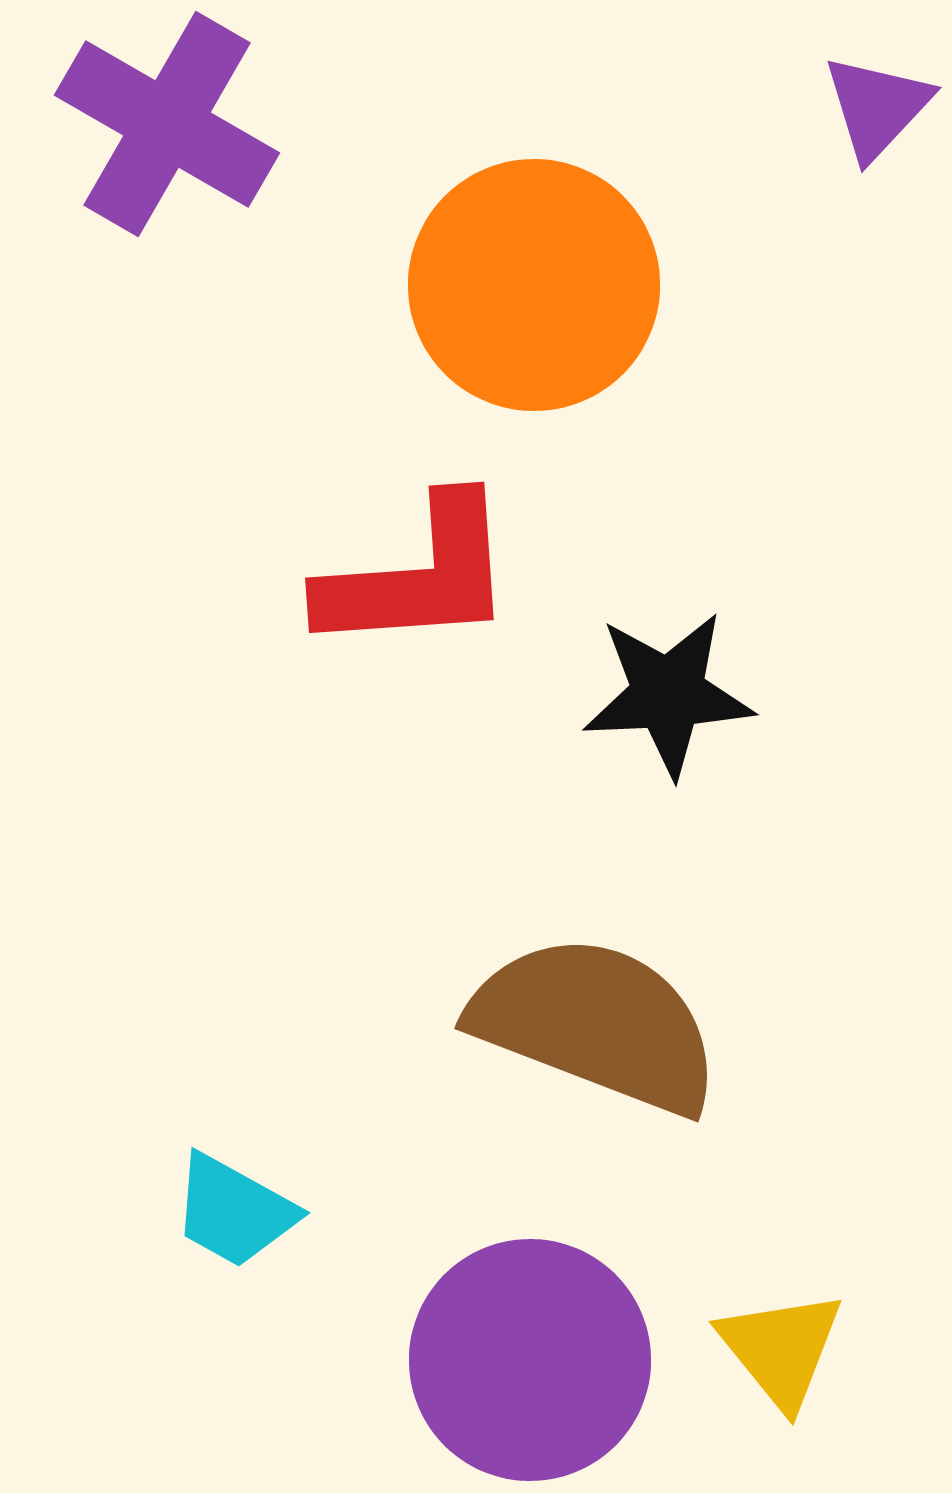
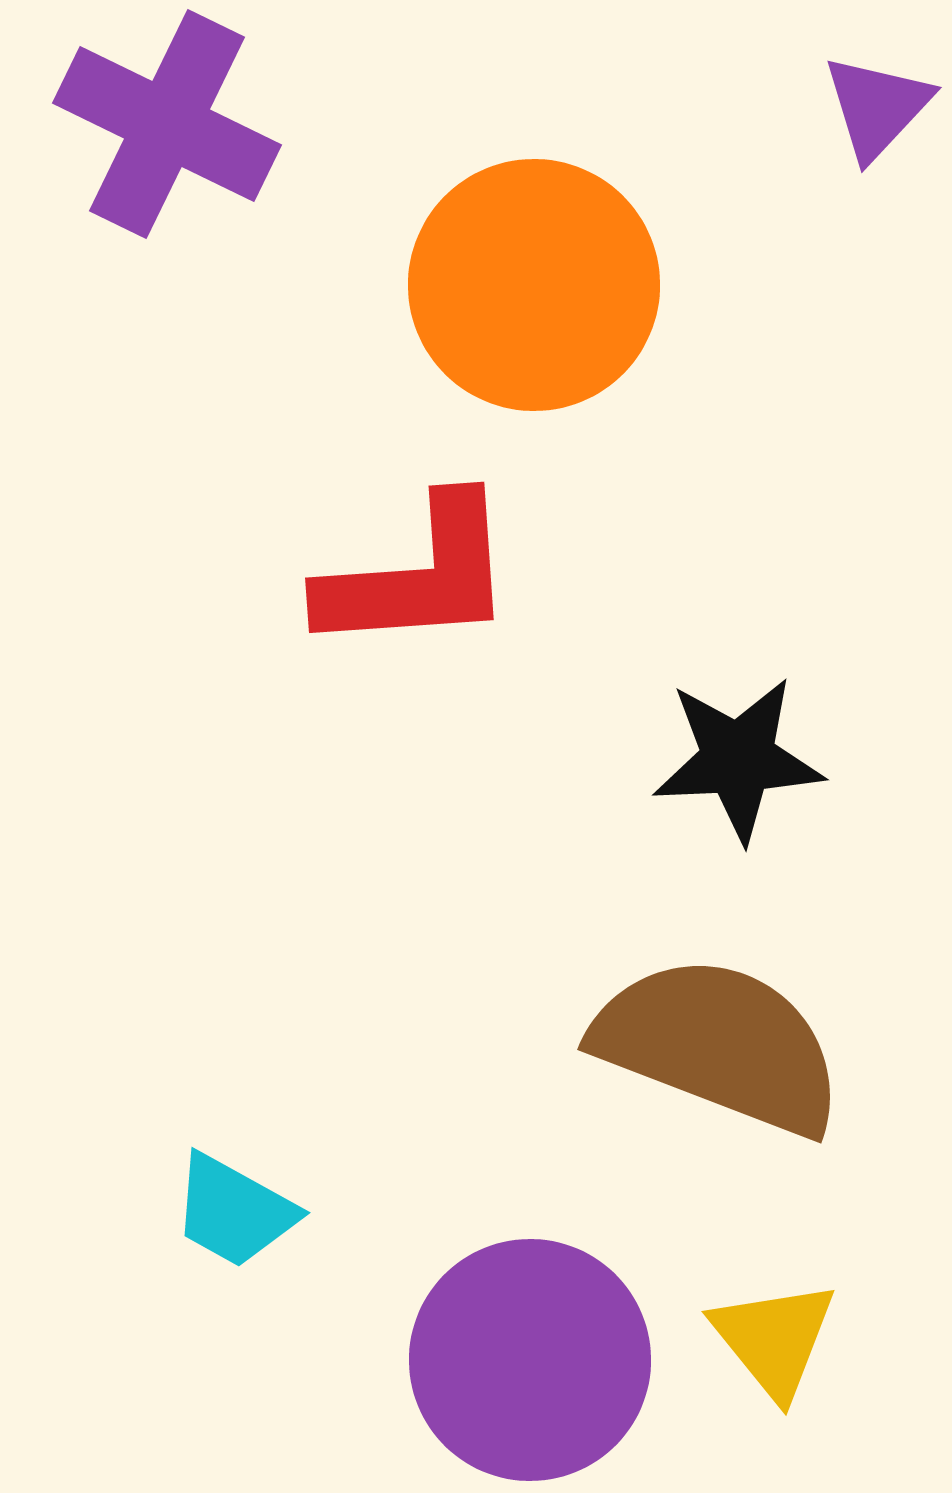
purple cross: rotated 4 degrees counterclockwise
black star: moved 70 px right, 65 px down
brown semicircle: moved 123 px right, 21 px down
yellow triangle: moved 7 px left, 10 px up
